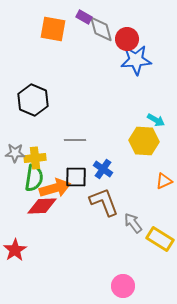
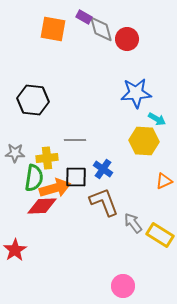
blue star: moved 33 px down
black hexagon: rotated 16 degrees counterclockwise
cyan arrow: moved 1 px right, 1 px up
yellow cross: moved 12 px right
yellow rectangle: moved 4 px up
